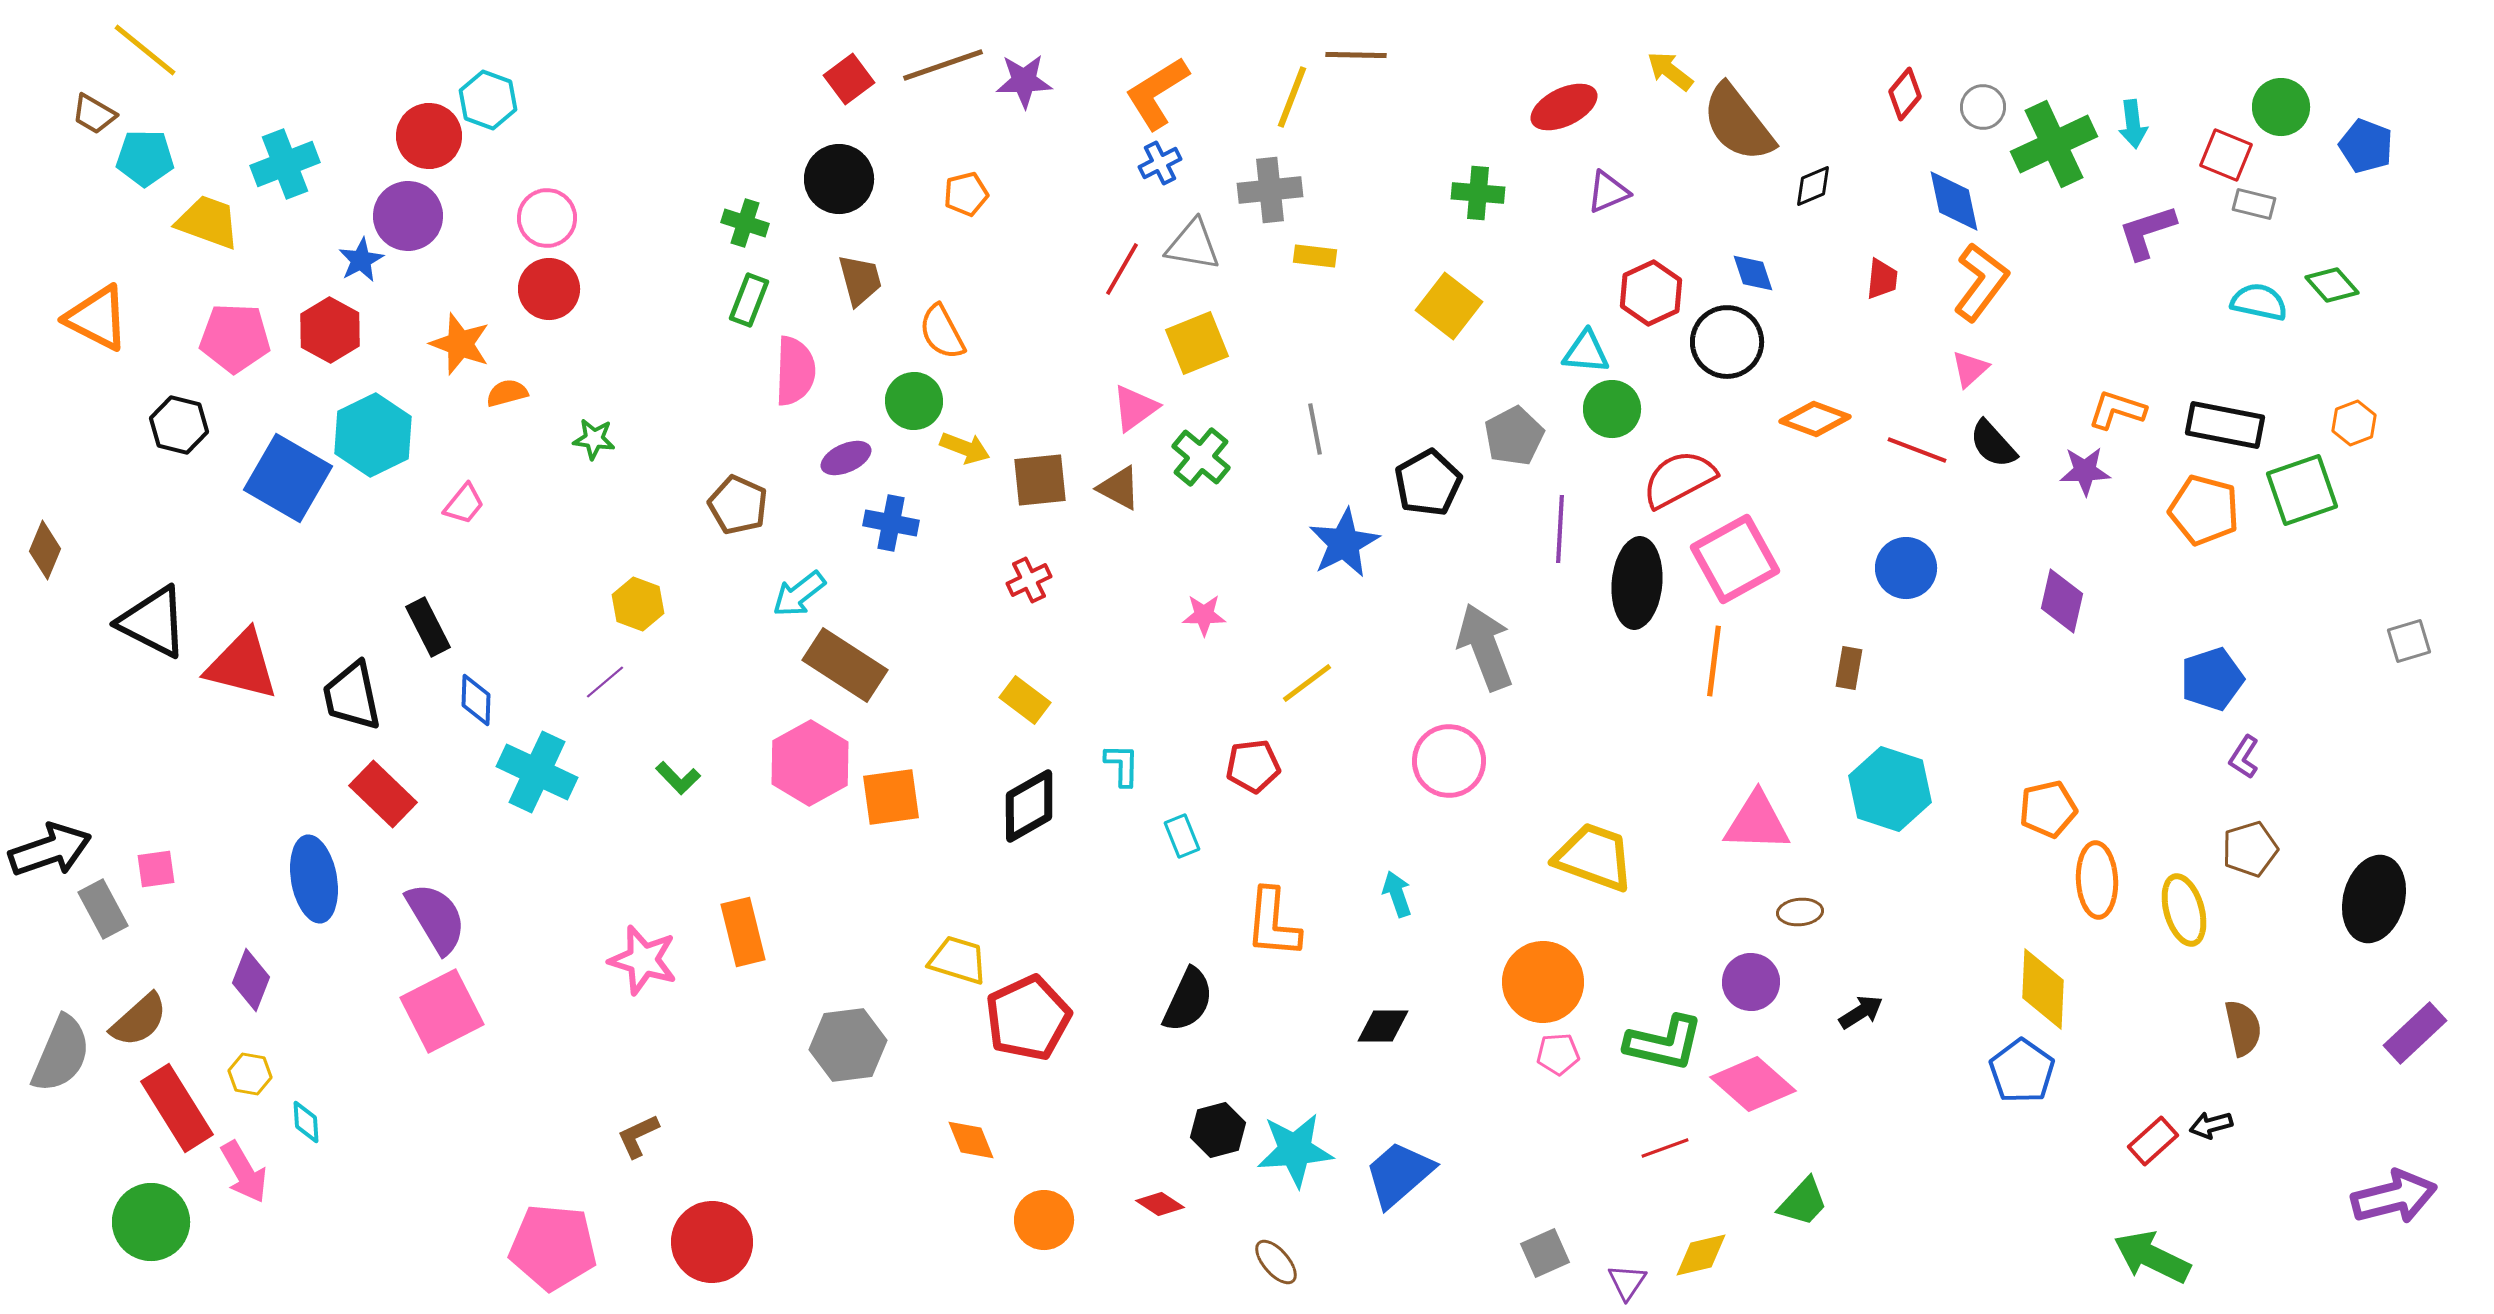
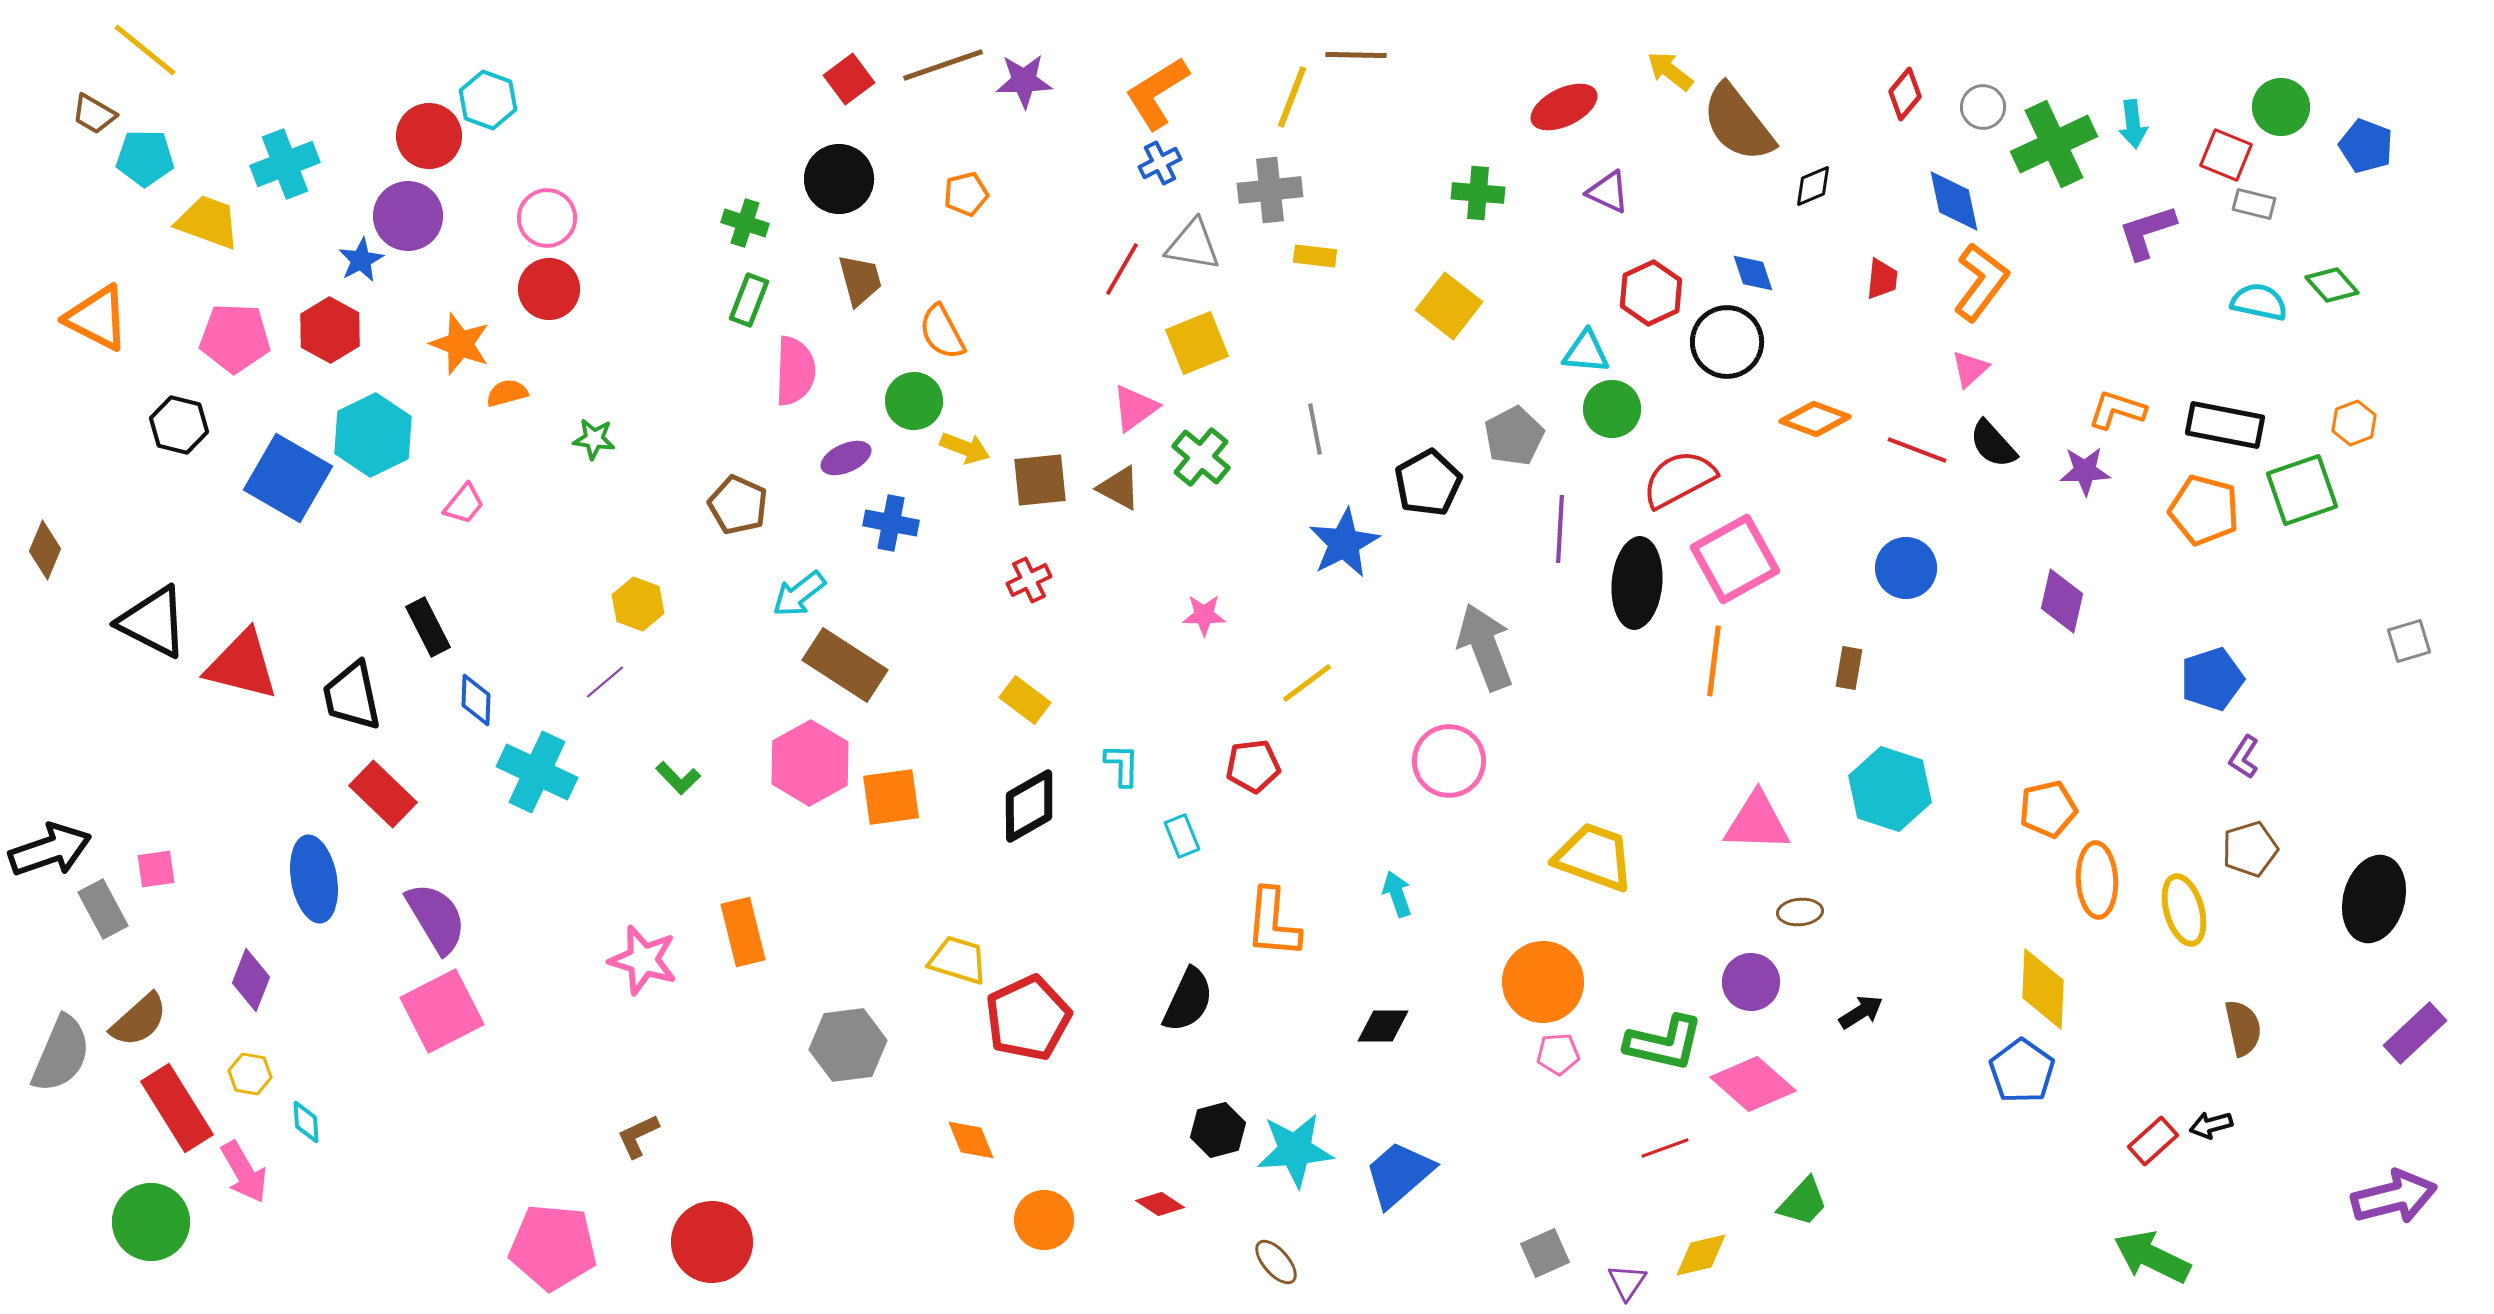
purple triangle at (1608, 192): rotated 48 degrees clockwise
